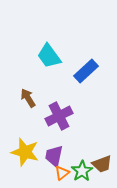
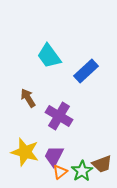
purple cross: rotated 32 degrees counterclockwise
purple trapezoid: rotated 15 degrees clockwise
orange triangle: moved 2 px left, 1 px up
